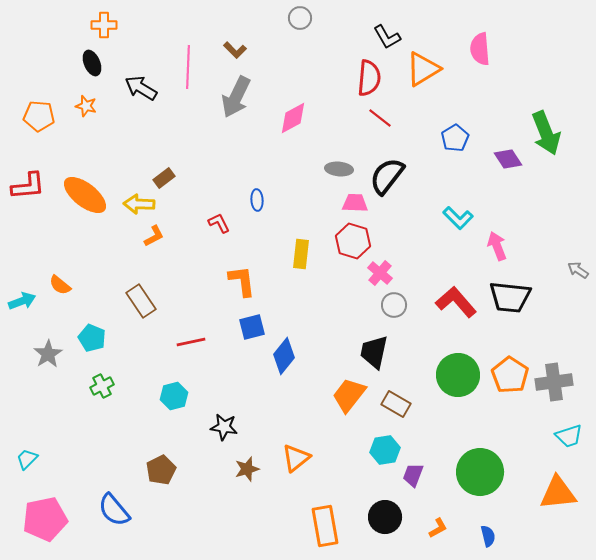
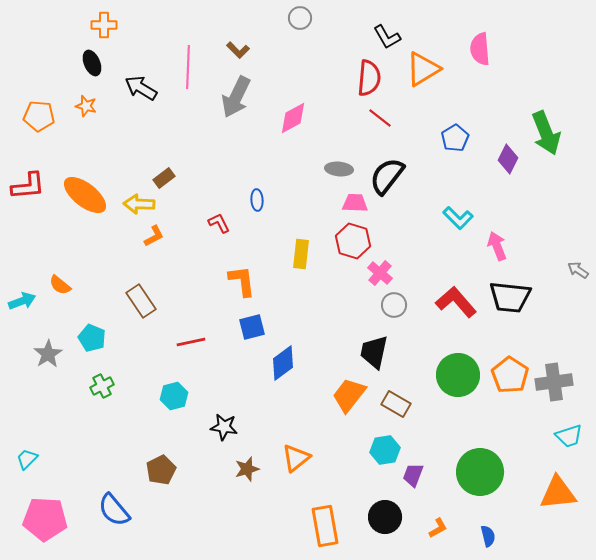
brown L-shape at (235, 50): moved 3 px right
purple diamond at (508, 159): rotated 60 degrees clockwise
blue diamond at (284, 356): moved 1 px left, 7 px down; rotated 15 degrees clockwise
pink pentagon at (45, 519): rotated 15 degrees clockwise
